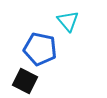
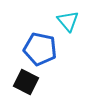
black square: moved 1 px right, 1 px down
